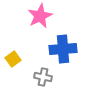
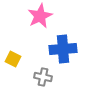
yellow square: rotated 28 degrees counterclockwise
